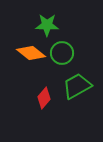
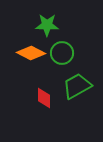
orange diamond: rotated 12 degrees counterclockwise
red diamond: rotated 40 degrees counterclockwise
